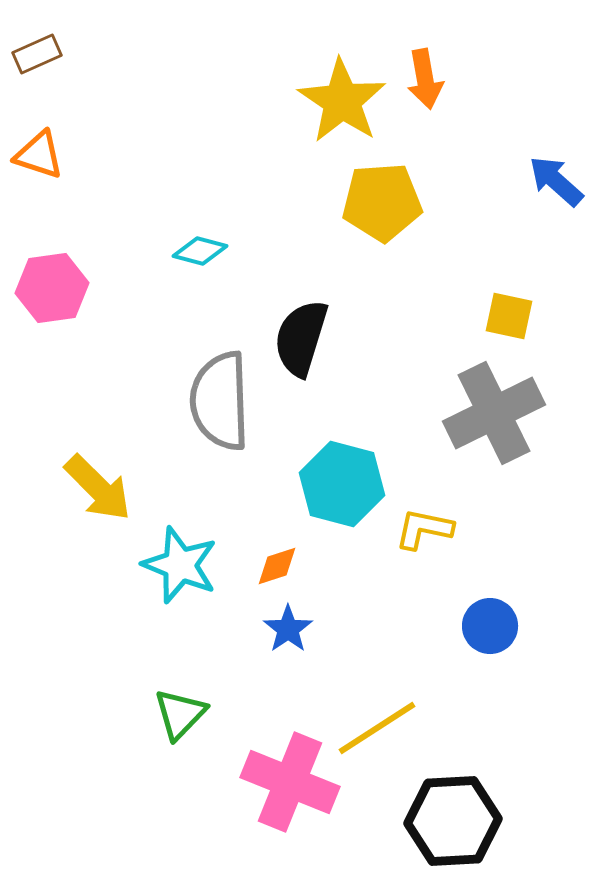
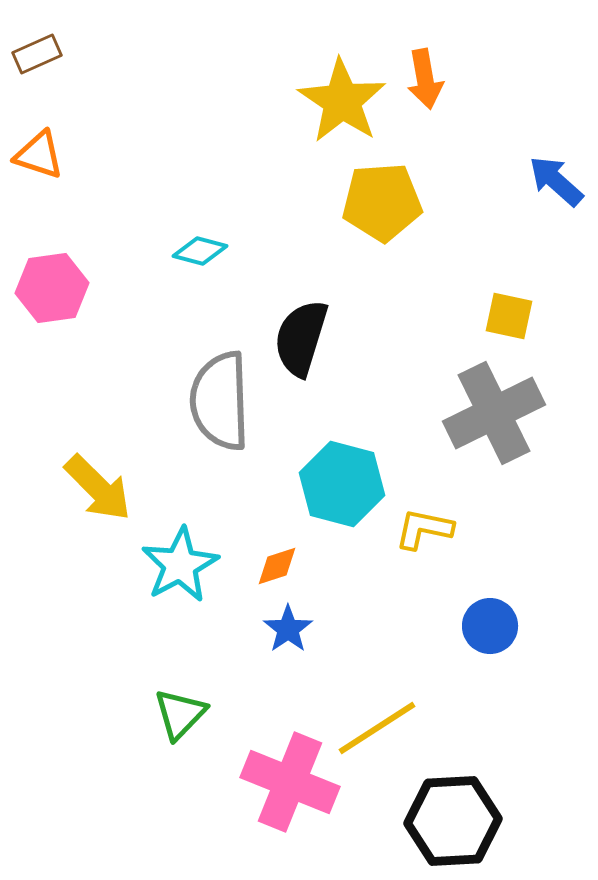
cyan star: rotated 22 degrees clockwise
